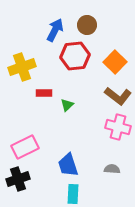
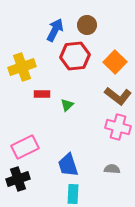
red rectangle: moved 2 px left, 1 px down
